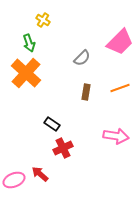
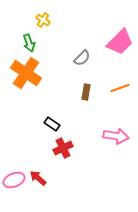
orange cross: rotated 8 degrees counterclockwise
red arrow: moved 2 px left, 4 px down
